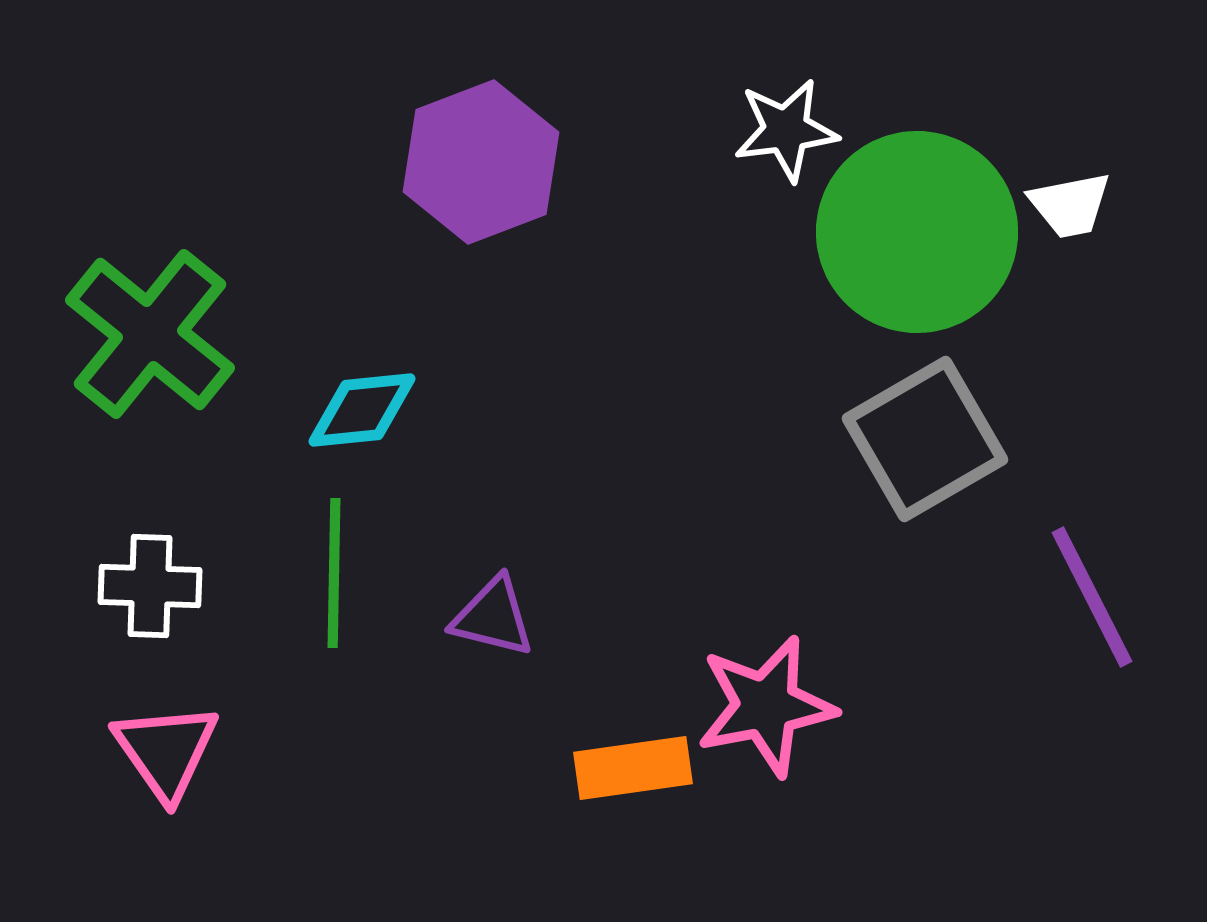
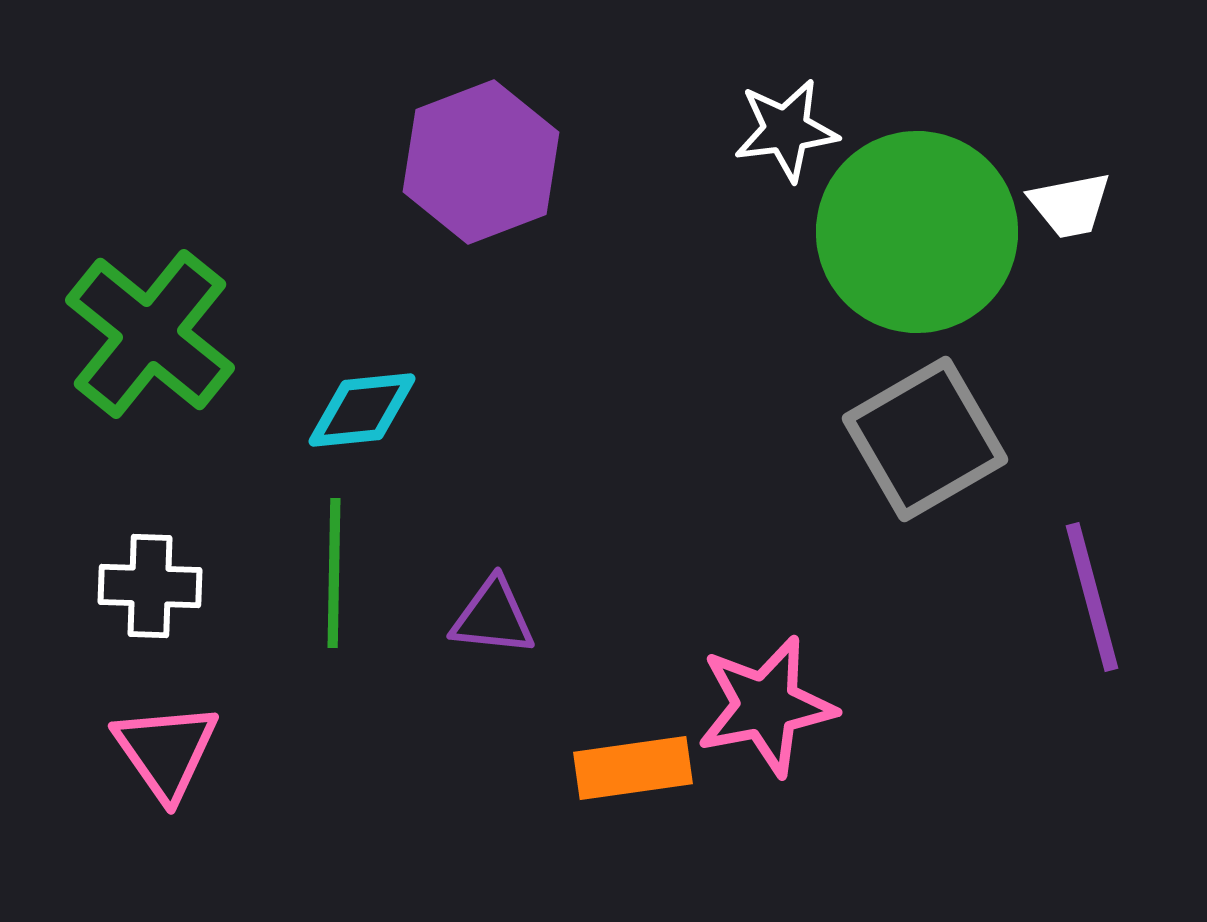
purple line: rotated 12 degrees clockwise
purple triangle: rotated 8 degrees counterclockwise
